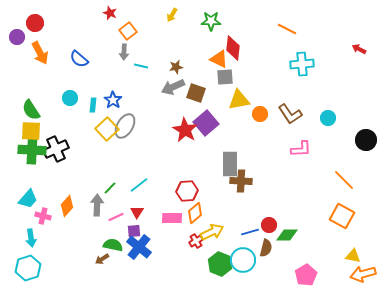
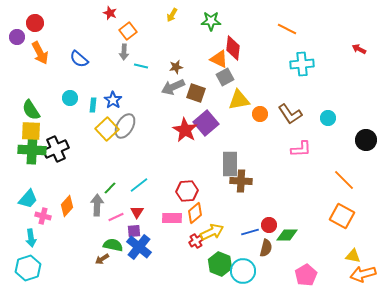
gray square at (225, 77): rotated 24 degrees counterclockwise
cyan circle at (243, 260): moved 11 px down
